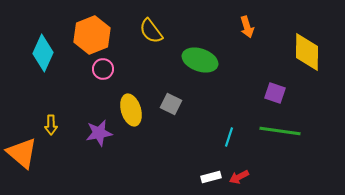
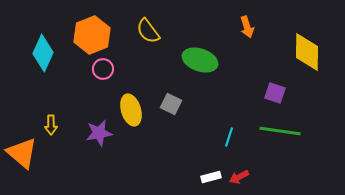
yellow semicircle: moved 3 px left
